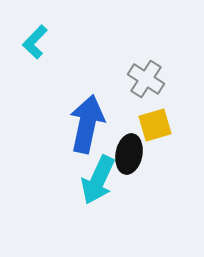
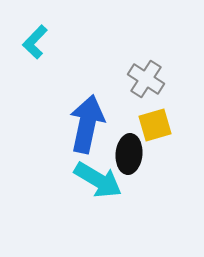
black ellipse: rotated 6 degrees counterclockwise
cyan arrow: rotated 84 degrees counterclockwise
